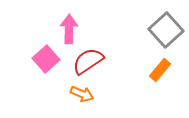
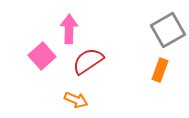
gray square: moved 2 px right; rotated 12 degrees clockwise
pink square: moved 4 px left, 3 px up
orange rectangle: rotated 20 degrees counterclockwise
orange arrow: moved 6 px left, 6 px down
